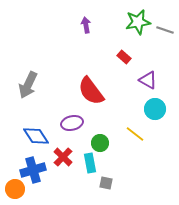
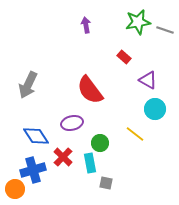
red semicircle: moved 1 px left, 1 px up
